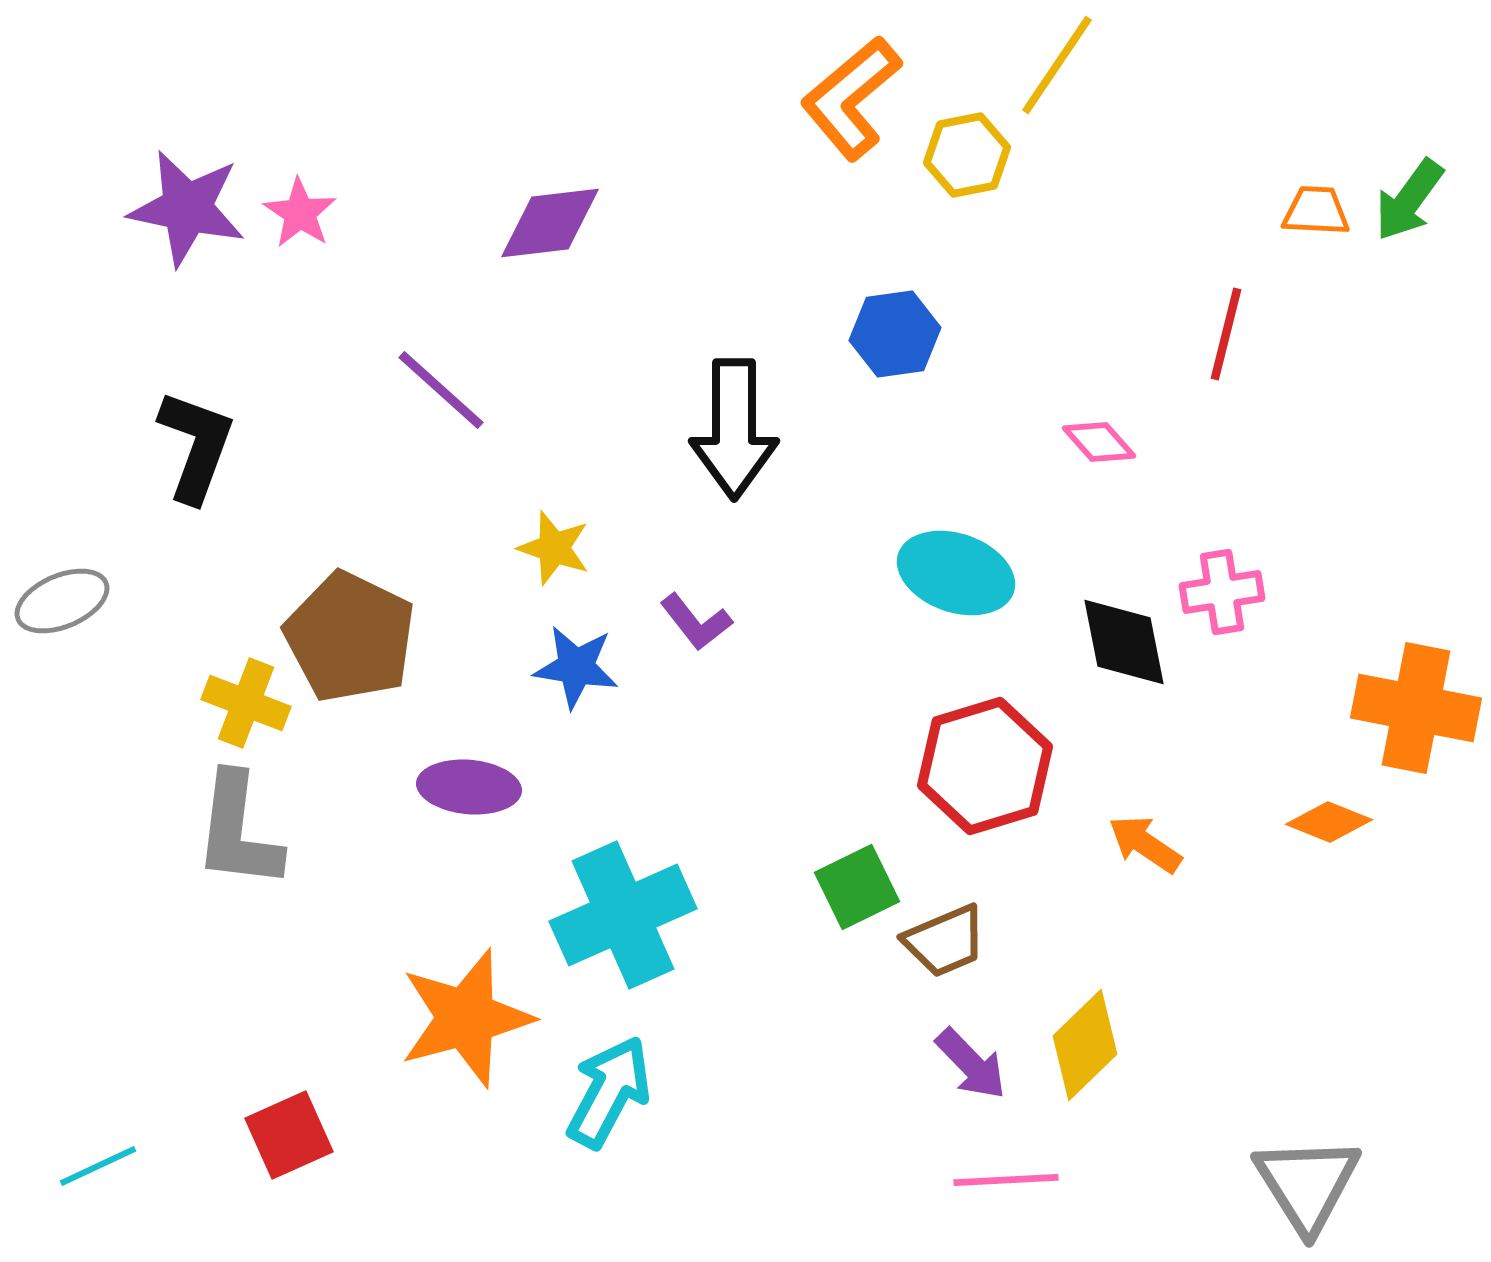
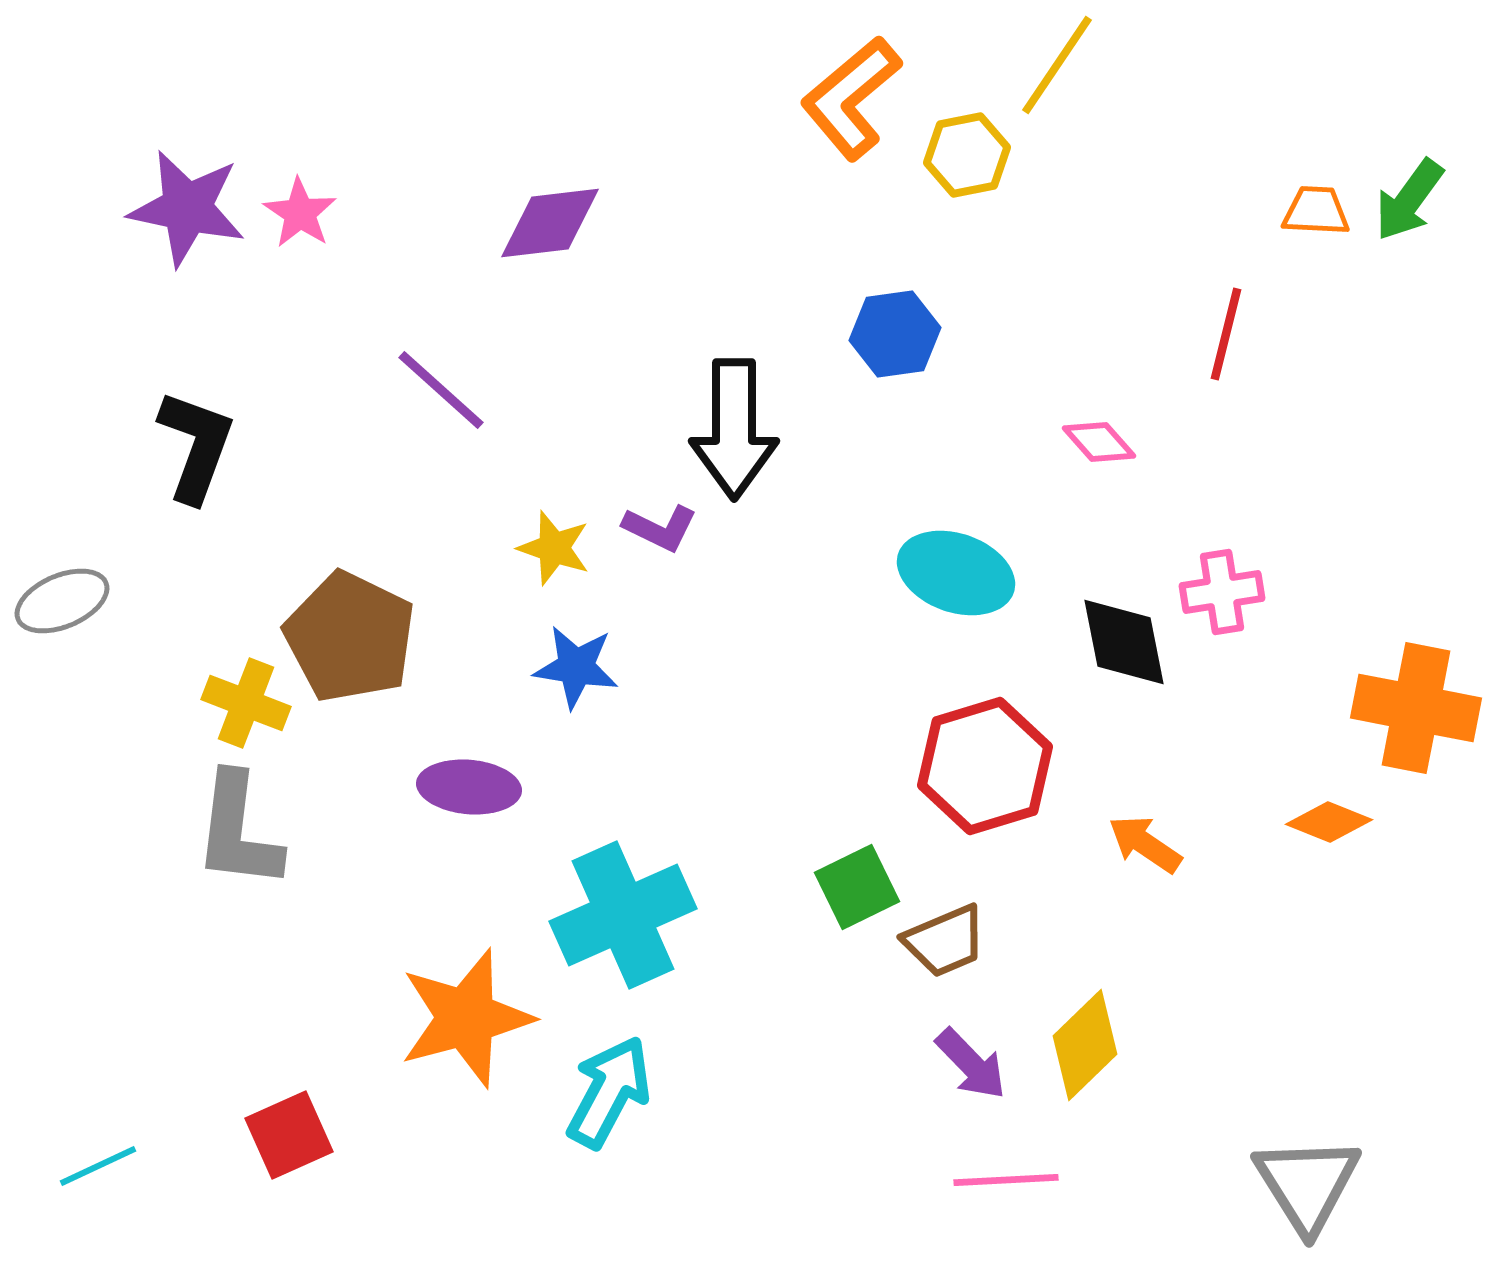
purple L-shape: moved 36 px left, 94 px up; rotated 26 degrees counterclockwise
